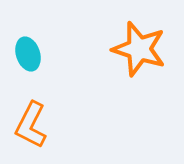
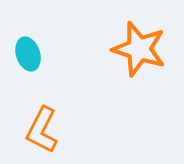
orange L-shape: moved 11 px right, 5 px down
